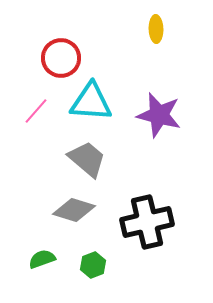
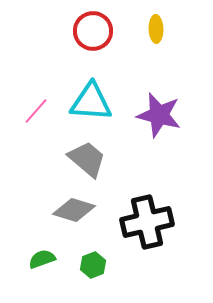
red circle: moved 32 px right, 27 px up
